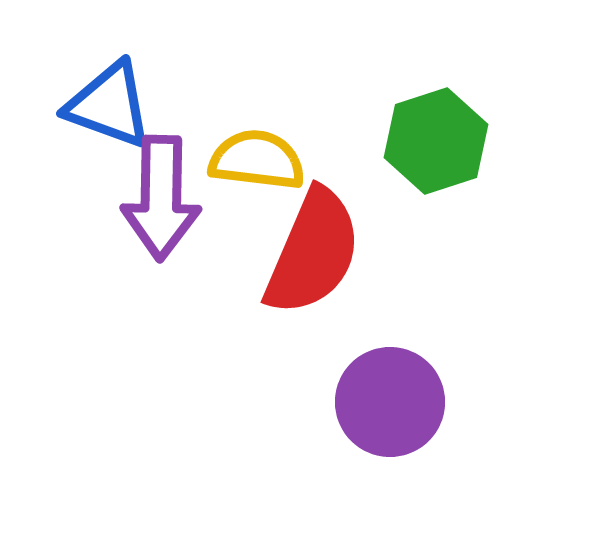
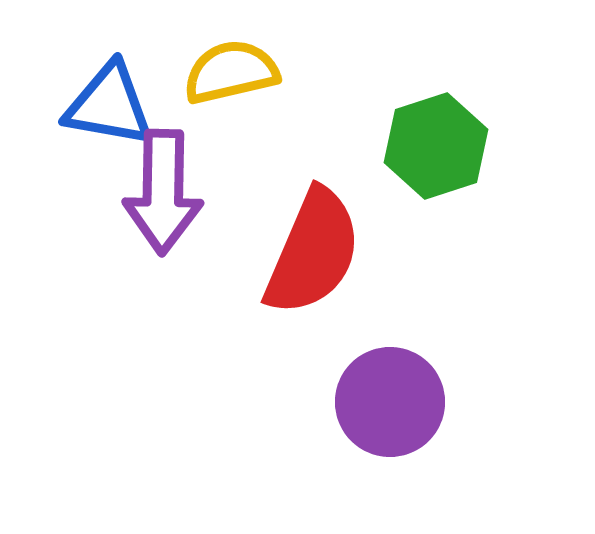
blue triangle: rotated 10 degrees counterclockwise
green hexagon: moved 5 px down
yellow semicircle: moved 26 px left, 88 px up; rotated 20 degrees counterclockwise
purple arrow: moved 2 px right, 6 px up
